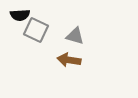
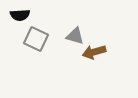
gray square: moved 9 px down
brown arrow: moved 25 px right, 8 px up; rotated 25 degrees counterclockwise
